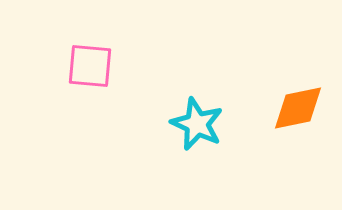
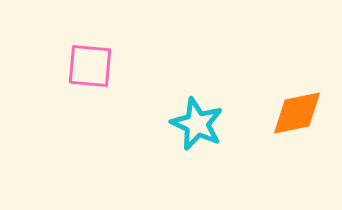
orange diamond: moved 1 px left, 5 px down
